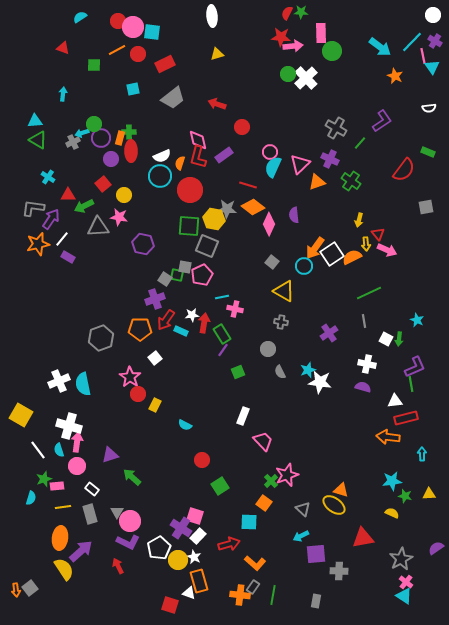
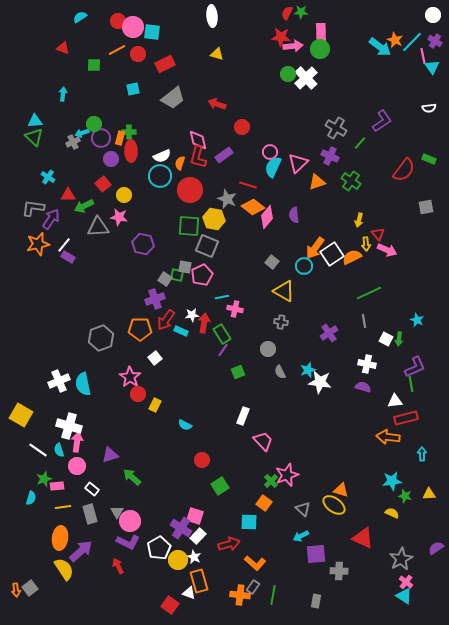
green circle at (332, 51): moved 12 px left, 2 px up
yellow triangle at (217, 54): rotated 32 degrees clockwise
orange star at (395, 76): moved 36 px up
green triangle at (38, 140): moved 4 px left, 3 px up; rotated 12 degrees clockwise
green rectangle at (428, 152): moved 1 px right, 7 px down
purple cross at (330, 159): moved 3 px up
pink triangle at (300, 164): moved 2 px left, 1 px up
gray star at (227, 209): moved 10 px up; rotated 18 degrees clockwise
pink diamond at (269, 224): moved 2 px left, 7 px up; rotated 15 degrees clockwise
white line at (62, 239): moved 2 px right, 6 px down
white line at (38, 450): rotated 18 degrees counterclockwise
red triangle at (363, 538): rotated 35 degrees clockwise
red square at (170, 605): rotated 18 degrees clockwise
